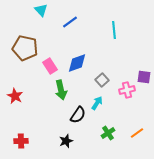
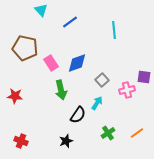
pink rectangle: moved 1 px right, 3 px up
red star: rotated 21 degrees counterclockwise
red cross: rotated 24 degrees clockwise
